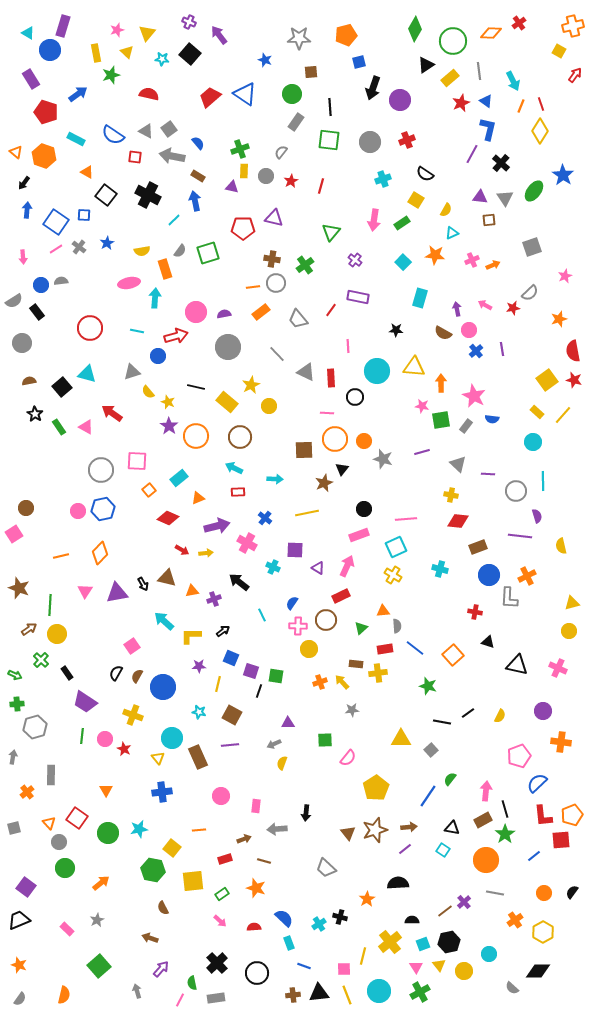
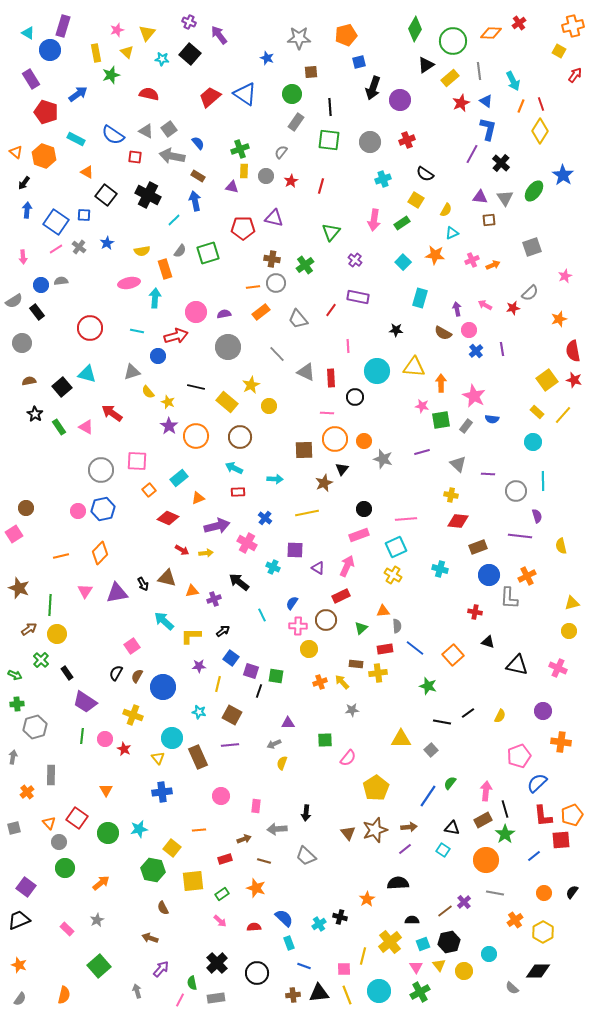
blue star at (265, 60): moved 2 px right, 2 px up
blue square at (231, 658): rotated 14 degrees clockwise
green semicircle at (450, 779): moved 4 px down
gray trapezoid at (326, 868): moved 20 px left, 12 px up
